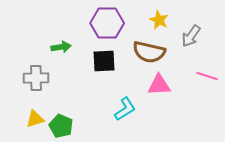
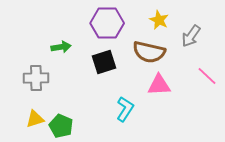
black square: moved 1 px down; rotated 15 degrees counterclockwise
pink line: rotated 25 degrees clockwise
cyan L-shape: rotated 25 degrees counterclockwise
